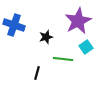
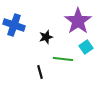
purple star: rotated 8 degrees counterclockwise
black line: moved 3 px right, 1 px up; rotated 32 degrees counterclockwise
